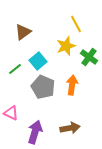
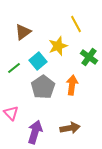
yellow star: moved 8 px left
green line: moved 1 px left, 1 px up
gray pentagon: rotated 15 degrees clockwise
pink triangle: rotated 21 degrees clockwise
